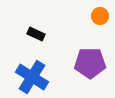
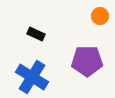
purple pentagon: moved 3 px left, 2 px up
